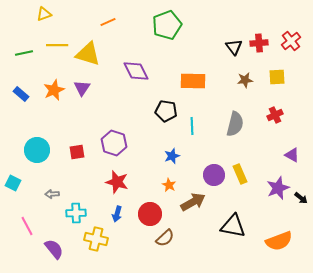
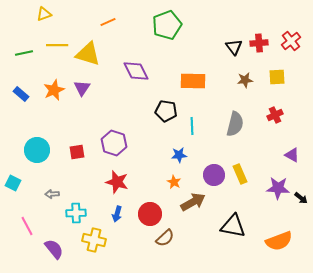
blue star at (172, 156): moved 7 px right, 1 px up; rotated 14 degrees clockwise
orange star at (169, 185): moved 5 px right, 3 px up
purple star at (278, 188): rotated 25 degrees clockwise
yellow cross at (96, 239): moved 2 px left, 1 px down
